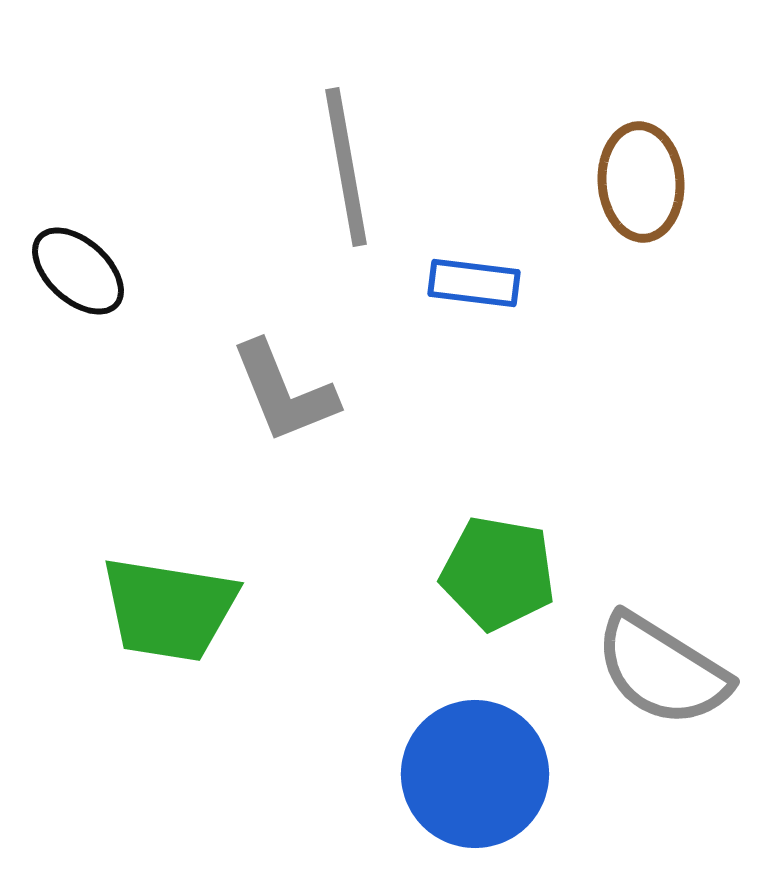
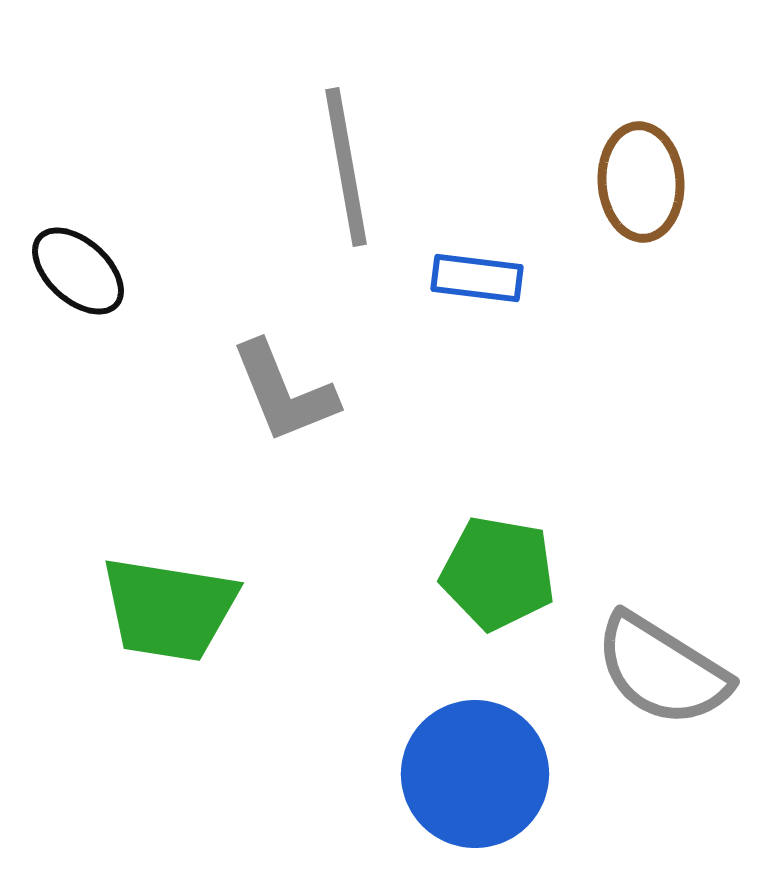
blue rectangle: moved 3 px right, 5 px up
